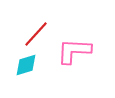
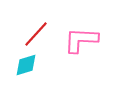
pink L-shape: moved 7 px right, 11 px up
